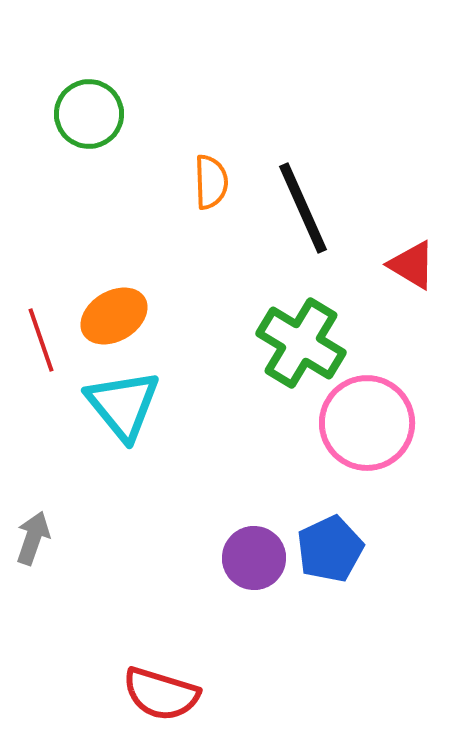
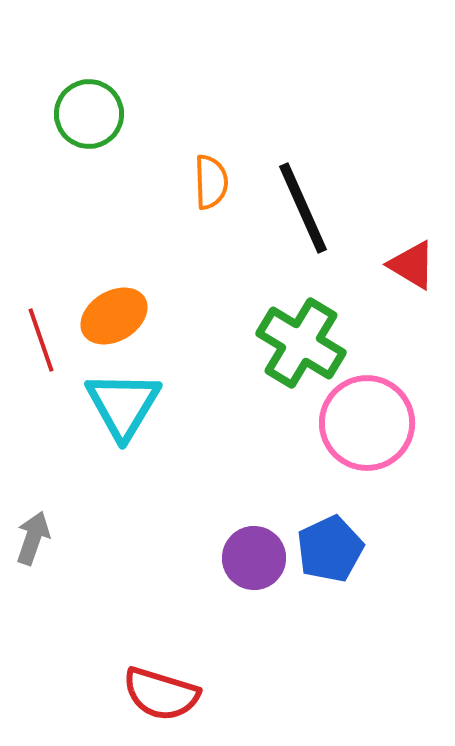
cyan triangle: rotated 10 degrees clockwise
